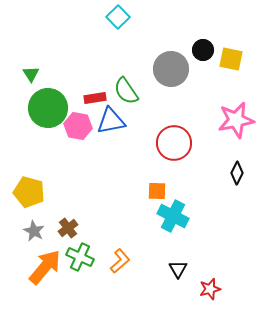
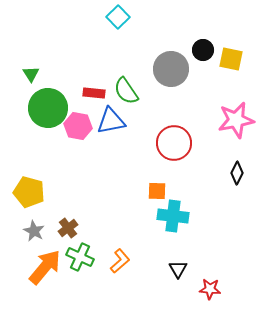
red rectangle: moved 1 px left, 5 px up; rotated 15 degrees clockwise
cyan cross: rotated 20 degrees counterclockwise
red star: rotated 20 degrees clockwise
